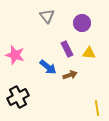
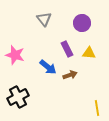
gray triangle: moved 3 px left, 3 px down
